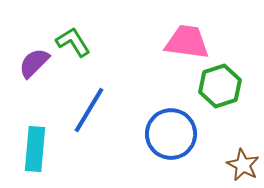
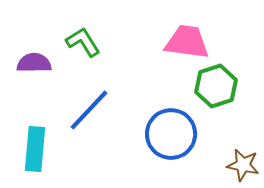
green L-shape: moved 10 px right
purple semicircle: rotated 44 degrees clockwise
green hexagon: moved 4 px left
blue line: rotated 12 degrees clockwise
brown star: rotated 16 degrees counterclockwise
